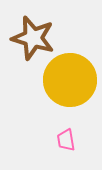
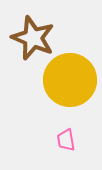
brown star: rotated 6 degrees clockwise
